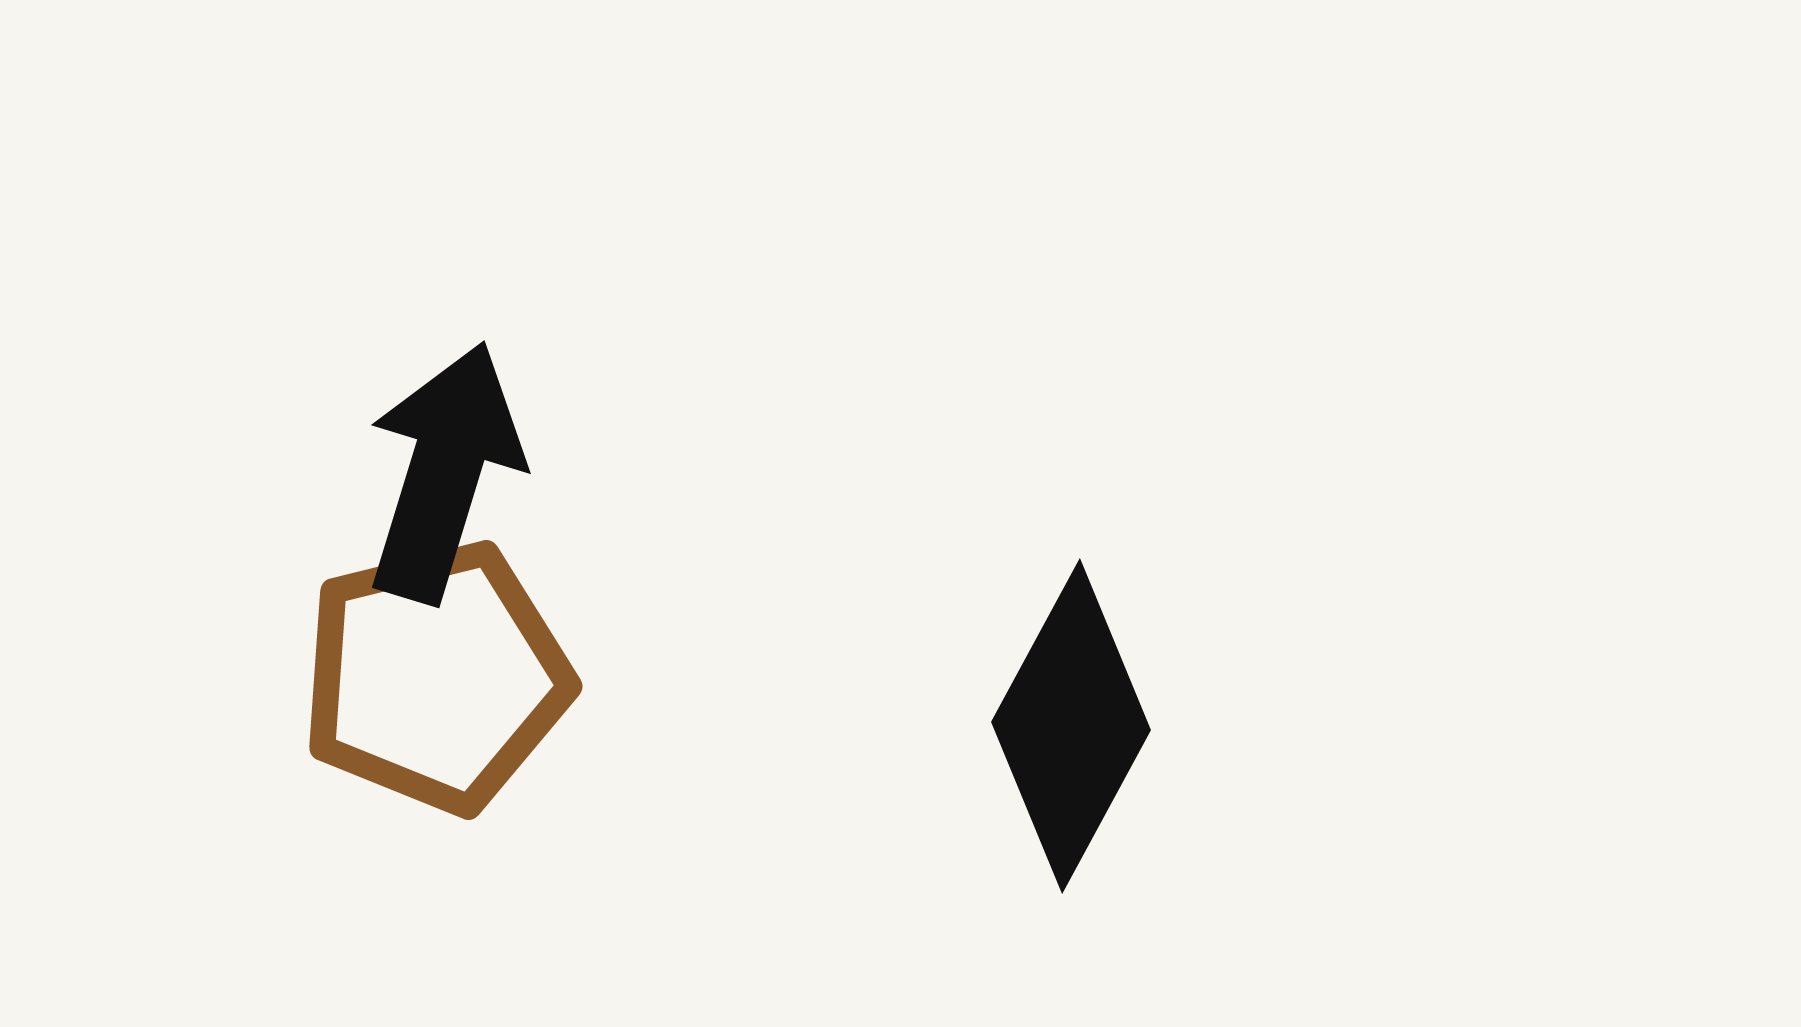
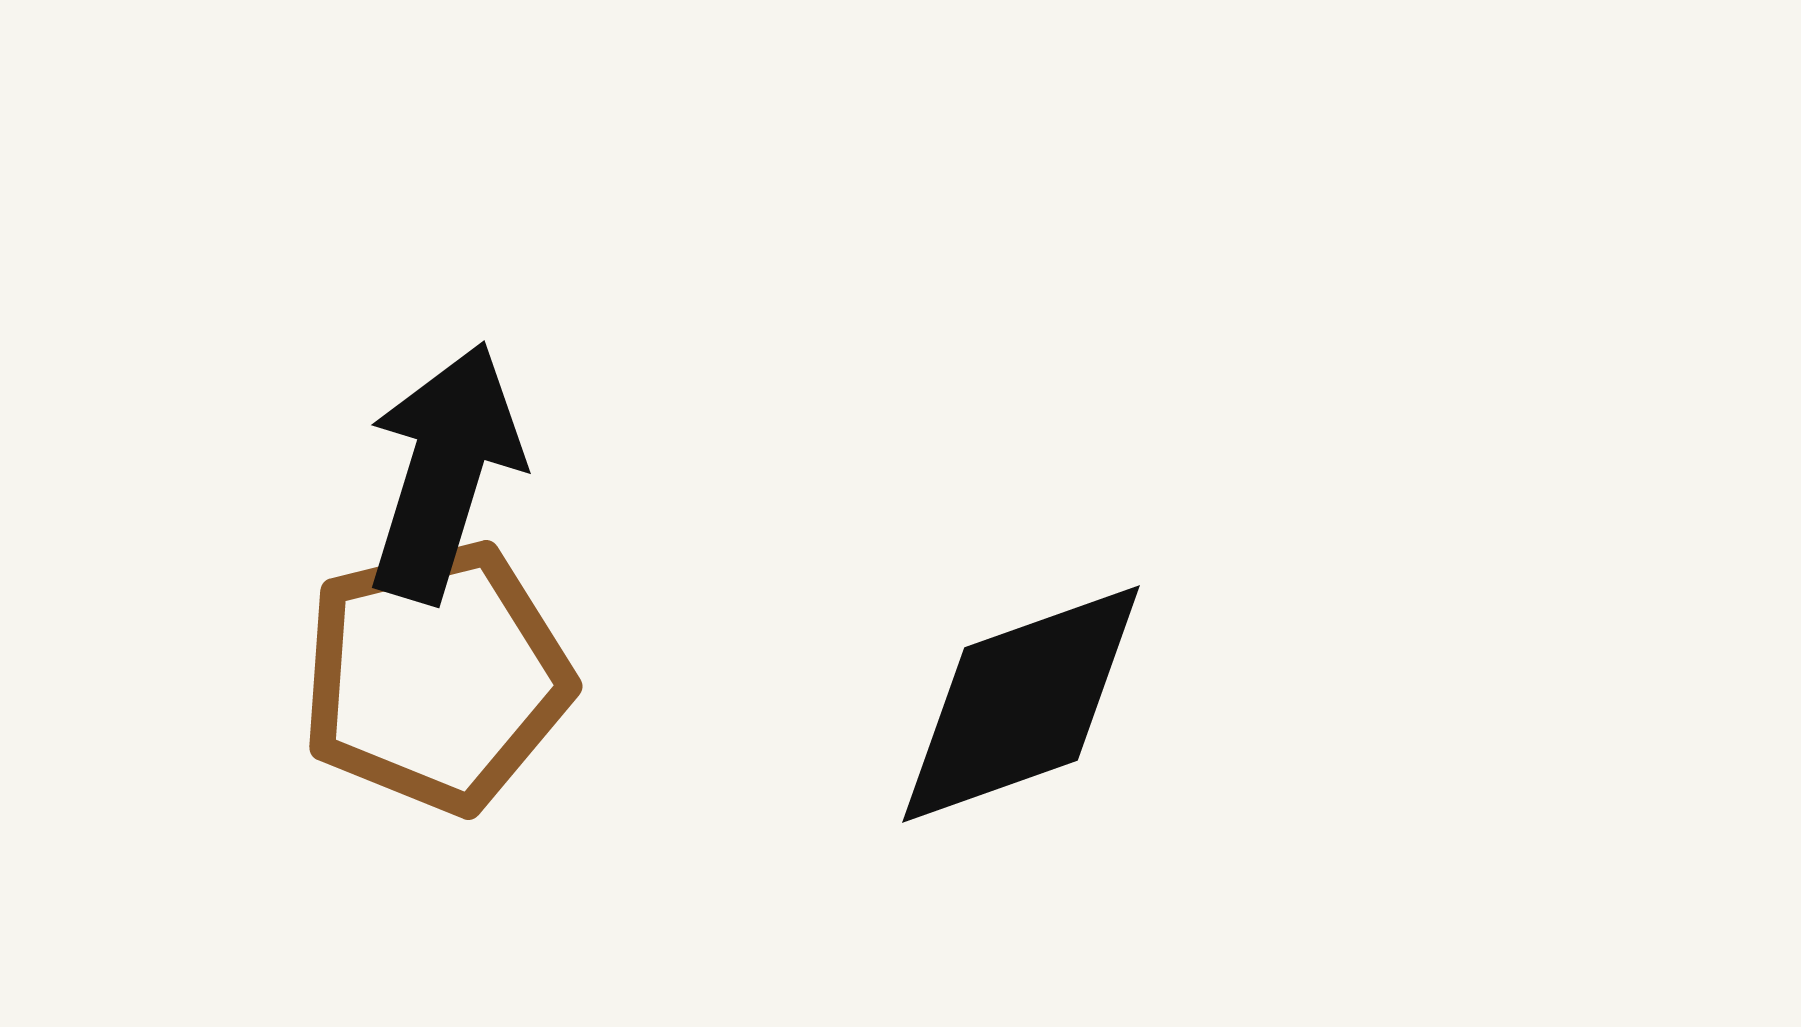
black diamond: moved 50 px left, 22 px up; rotated 42 degrees clockwise
